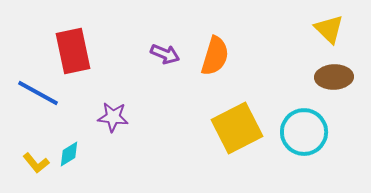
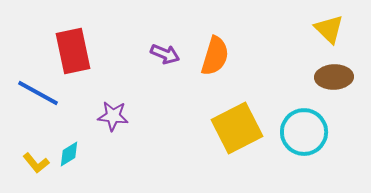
purple star: moved 1 px up
